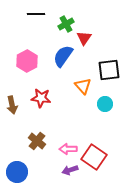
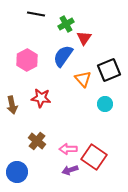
black line: rotated 12 degrees clockwise
pink hexagon: moved 1 px up
black square: rotated 15 degrees counterclockwise
orange triangle: moved 7 px up
